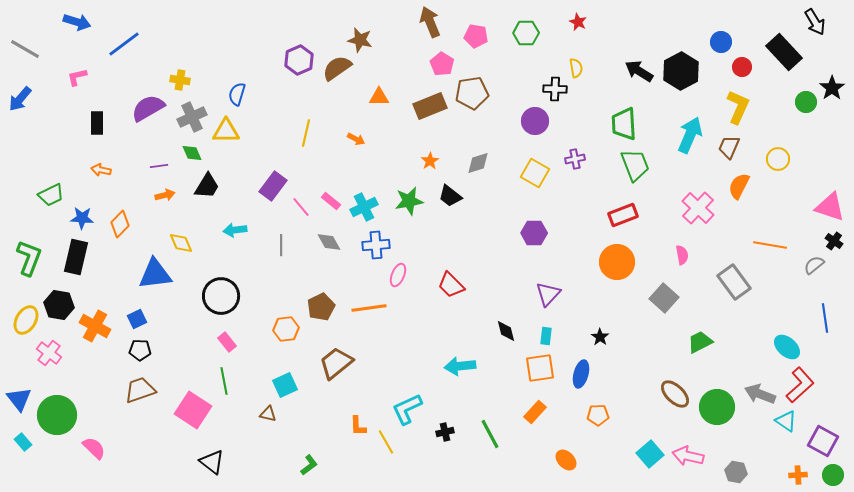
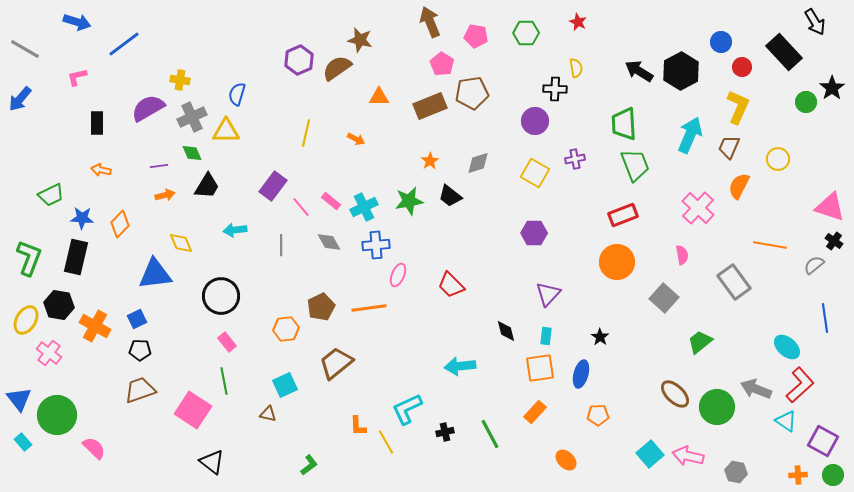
green trapezoid at (700, 342): rotated 12 degrees counterclockwise
gray arrow at (760, 394): moved 4 px left, 5 px up
